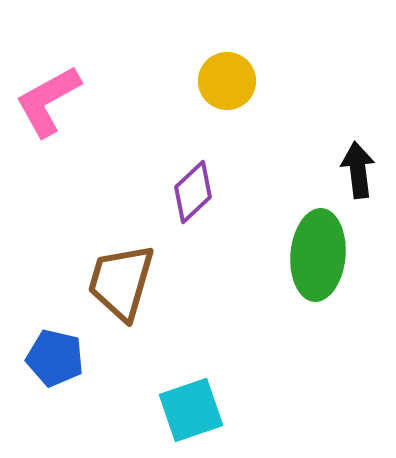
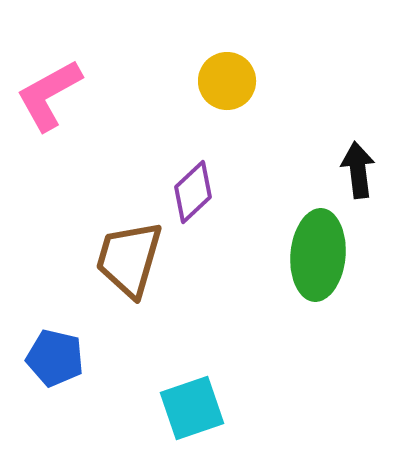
pink L-shape: moved 1 px right, 6 px up
brown trapezoid: moved 8 px right, 23 px up
cyan square: moved 1 px right, 2 px up
